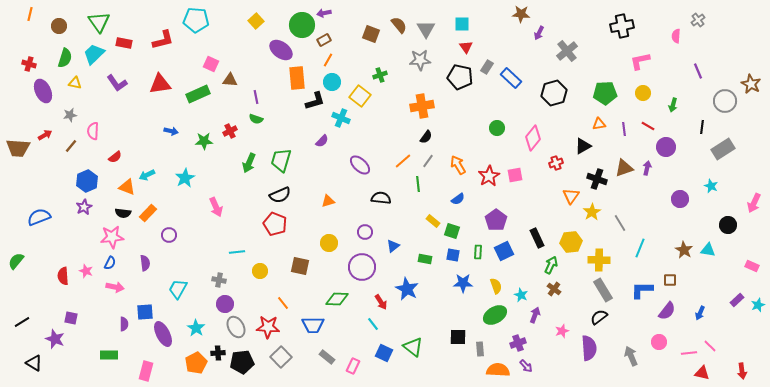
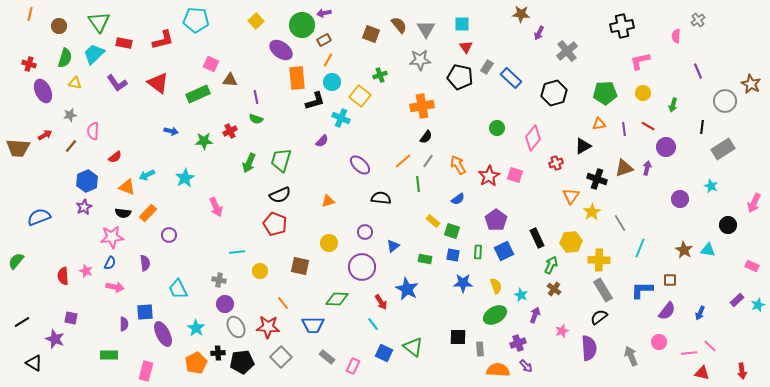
red triangle at (160, 84): moved 2 px left, 1 px up; rotated 45 degrees clockwise
pink square at (515, 175): rotated 28 degrees clockwise
cyan trapezoid at (178, 289): rotated 55 degrees counterclockwise
